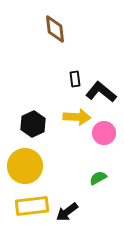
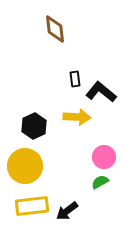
black hexagon: moved 1 px right, 2 px down
pink circle: moved 24 px down
green semicircle: moved 2 px right, 4 px down
black arrow: moved 1 px up
